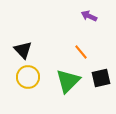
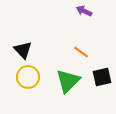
purple arrow: moved 5 px left, 5 px up
orange line: rotated 14 degrees counterclockwise
black square: moved 1 px right, 1 px up
